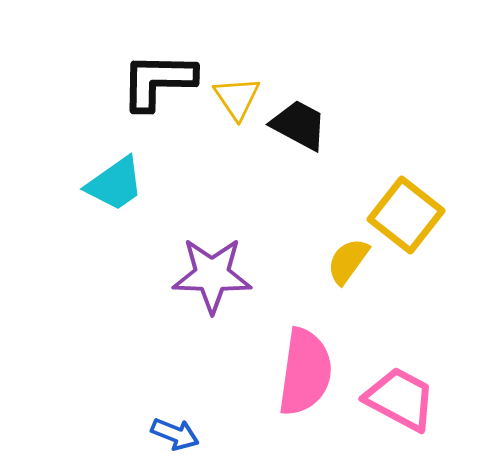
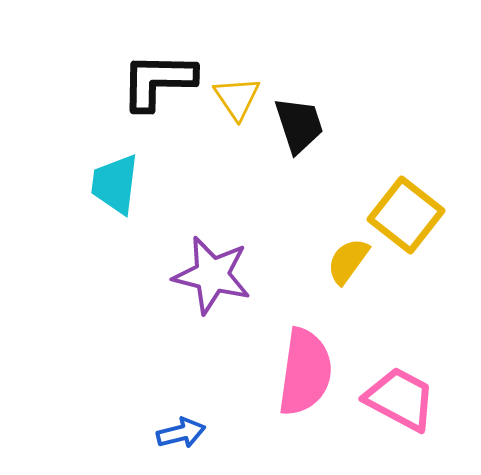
black trapezoid: rotated 44 degrees clockwise
cyan trapezoid: rotated 132 degrees clockwise
purple star: rotated 12 degrees clockwise
blue arrow: moved 6 px right, 1 px up; rotated 36 degrees counterclockwise
